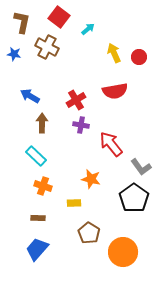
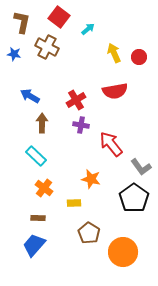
orange cross: moved 1 px right, 2 px down; rotated 18 degrees clockwise
blue trapezoid: moved 3 px left, 4 px up
